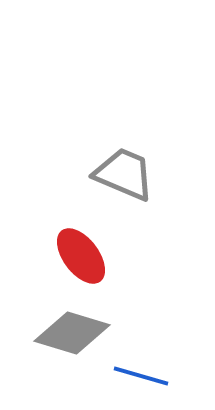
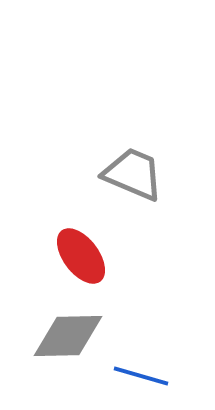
gray trapezoid: moved 9 px right
gray diamond: moved 4 px left, 3 px down; rotated 18 degrees counterclockwise
